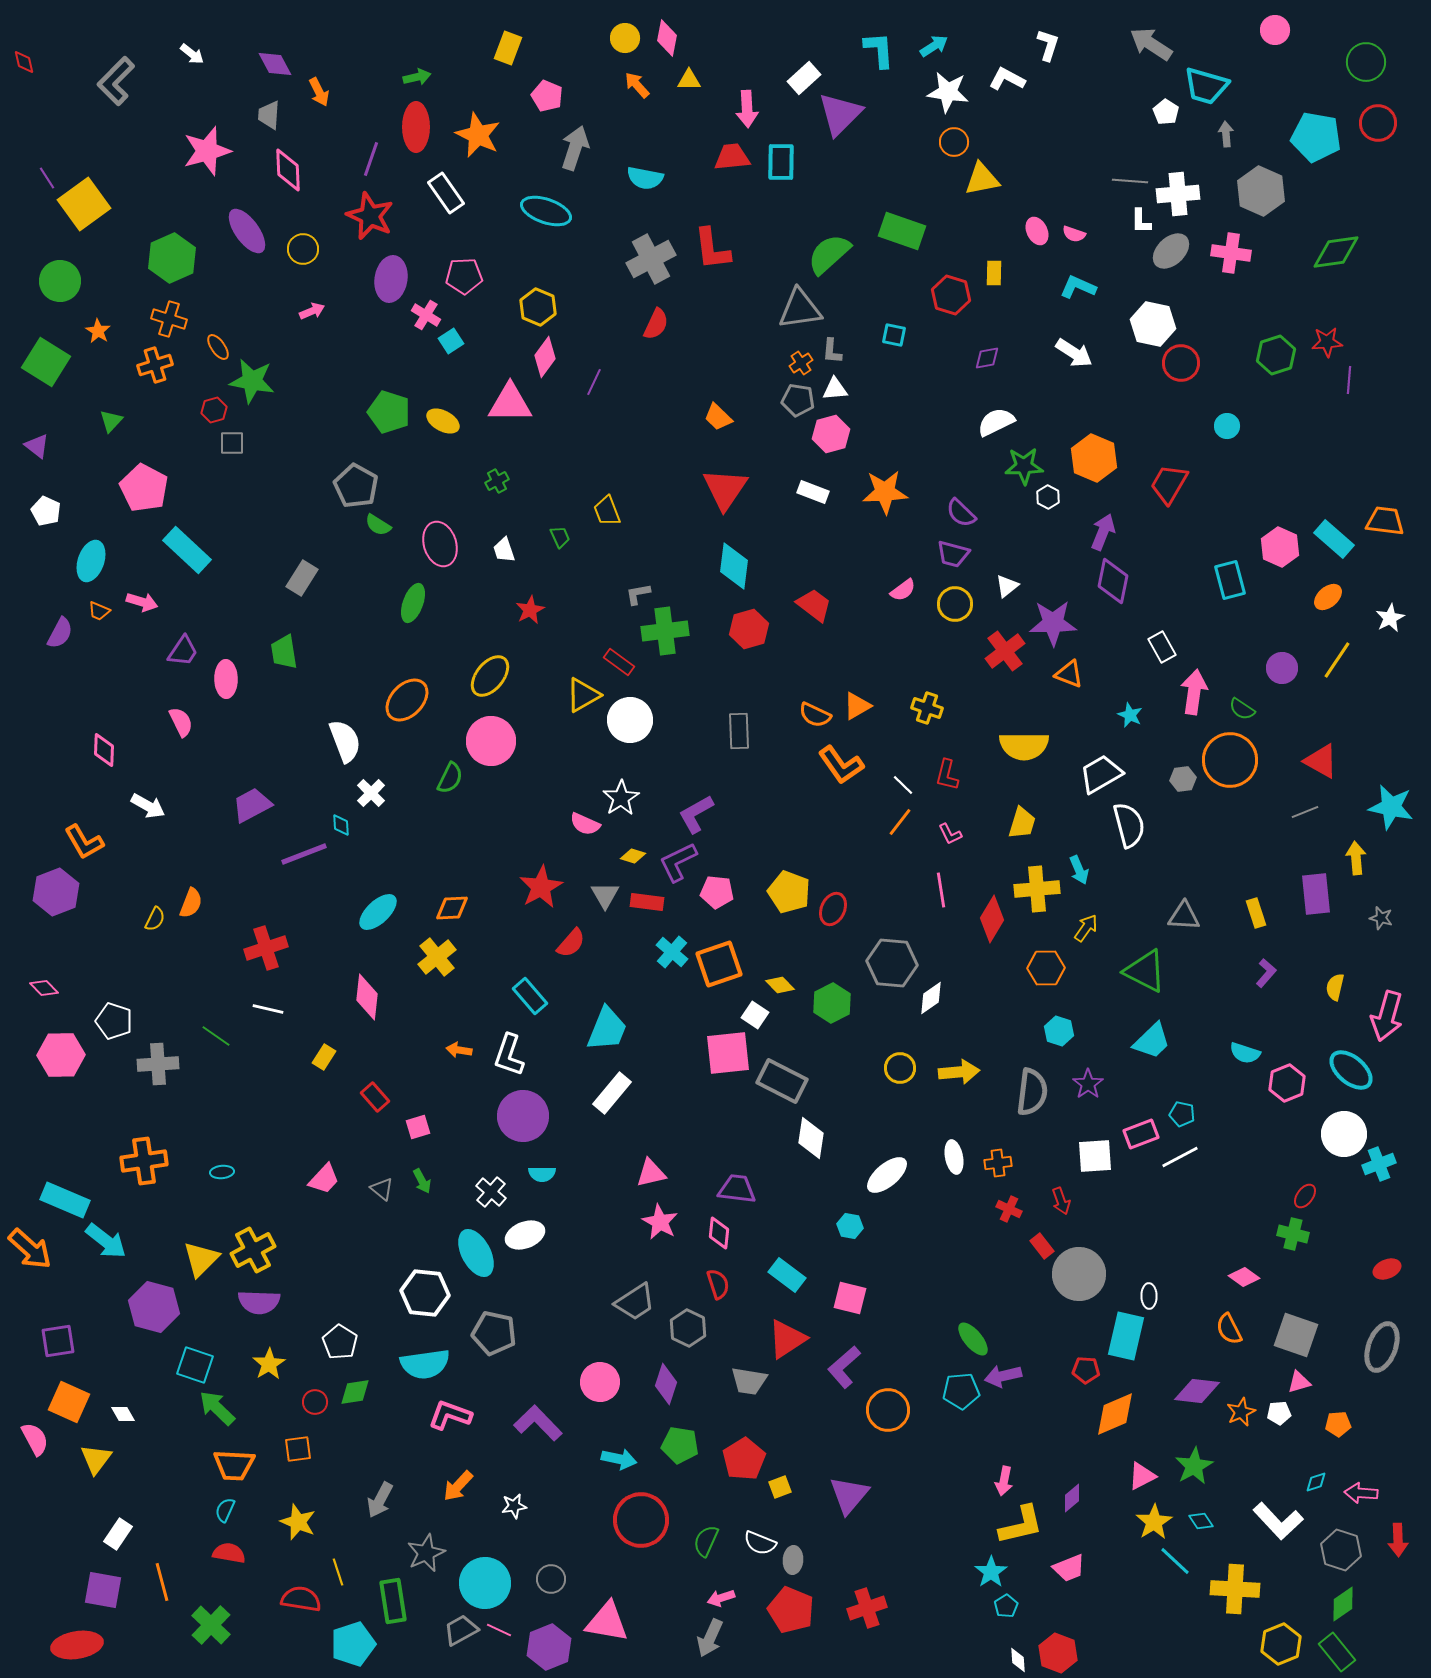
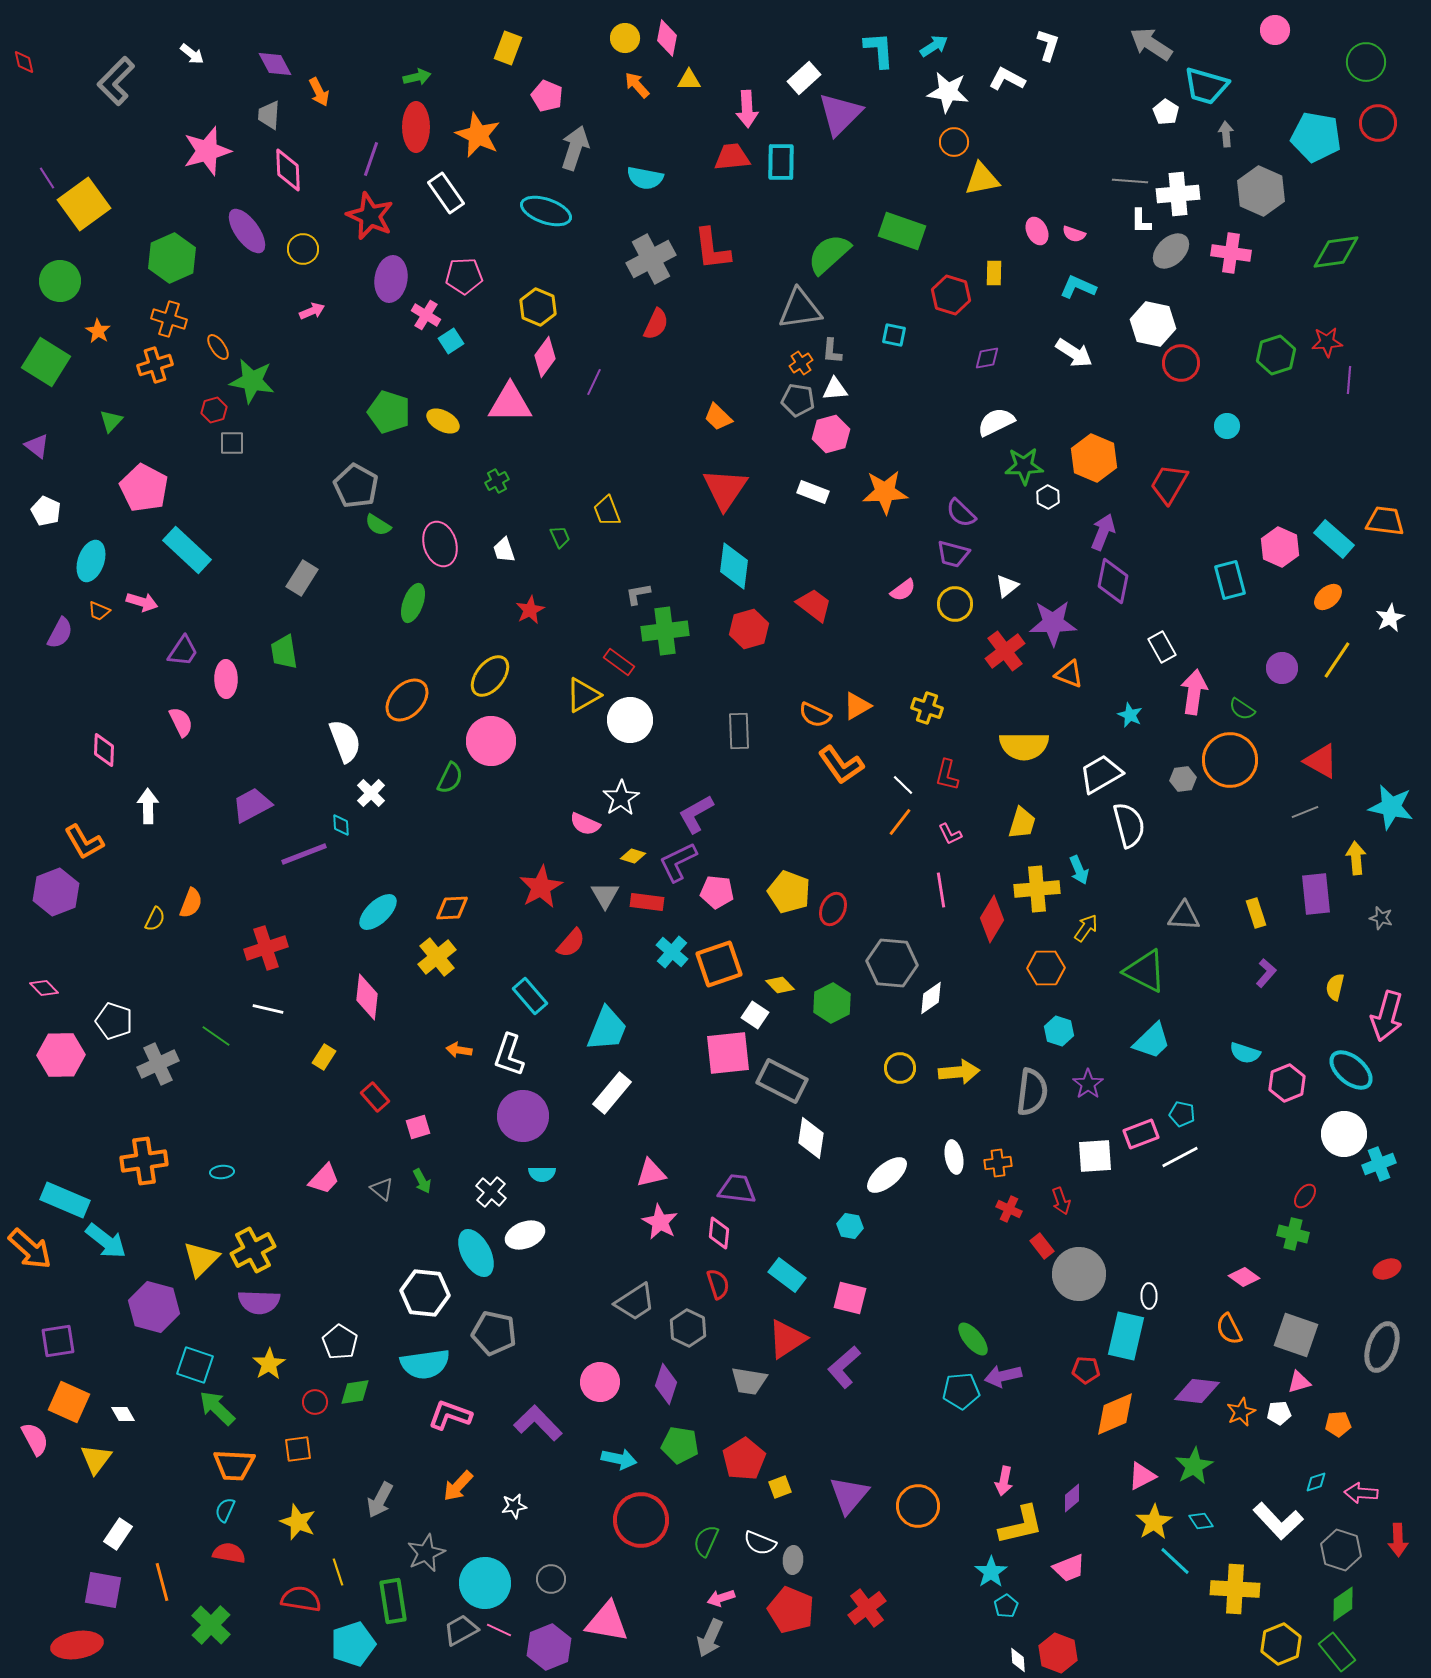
white arrow at (148, 806): rotated 120 degrees counterclockwise
gray cross at (158, 1064): rotated 21 degrees counterclockwise
orange circle at (888, 1410): moved 30 px right, 96 px down
red cross at (867, 1608): rotated 18 degrees counterclockwise
